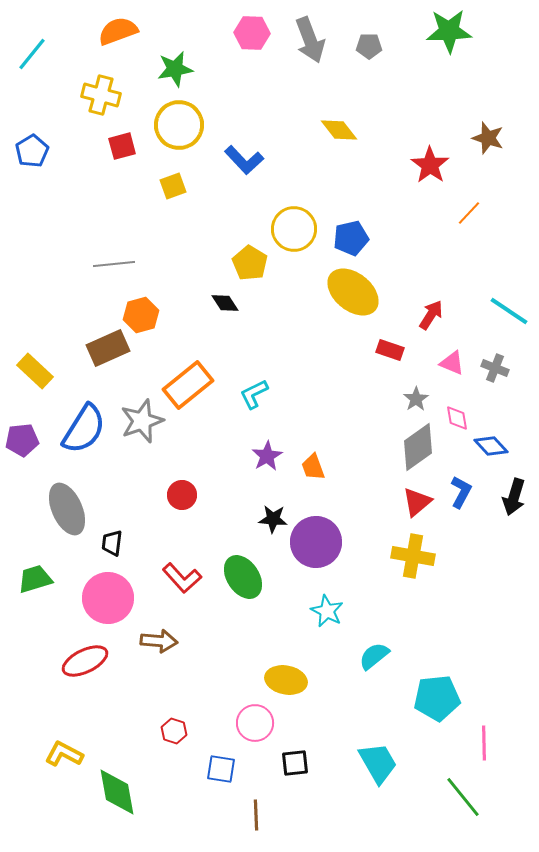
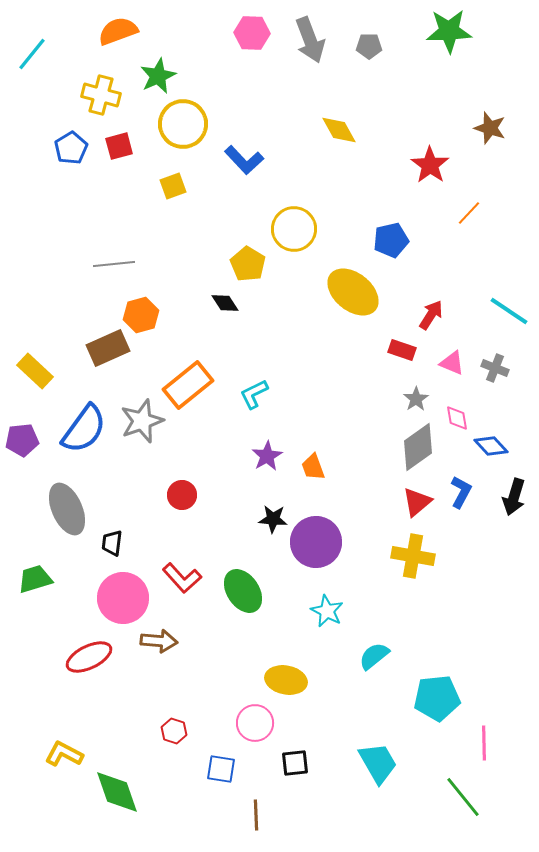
green star at (175, 69): moved 17 px left, 7 px down; rotated 15 degrees counterclockwise
yellow circle at (179, 125): moved 4 px right, 1 px up
yellow diamond at (339, 130): rotated 9 degrees clockwise
brown star at (488, 138): moved 2 px right, 10 px up
red square at (122, 146): moved 3 px left
blue pentagon at (32, 151): moved 39 px right, 3 px up
blue pentagon at (351, 238): moved 40 px right, 2 px down
yellow pentagon at (250, 263): moved 2 px left, 1 px down
red rectangle at (390, 350): moved 12 px right
blue semicircle at (84, 429): rotated 4 degrees clockwise
green ellipse at (243, 577): moved 14 px down
pink circle at (108, 598): moved 15 px right
red ellipse at (85, 661): moved 4 px right, 4 px up
green diamond at (117, 792): rotated 9 degrees counterclockwise
